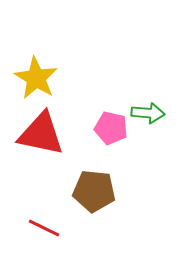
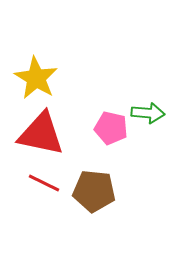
red line: moved 45 px up
